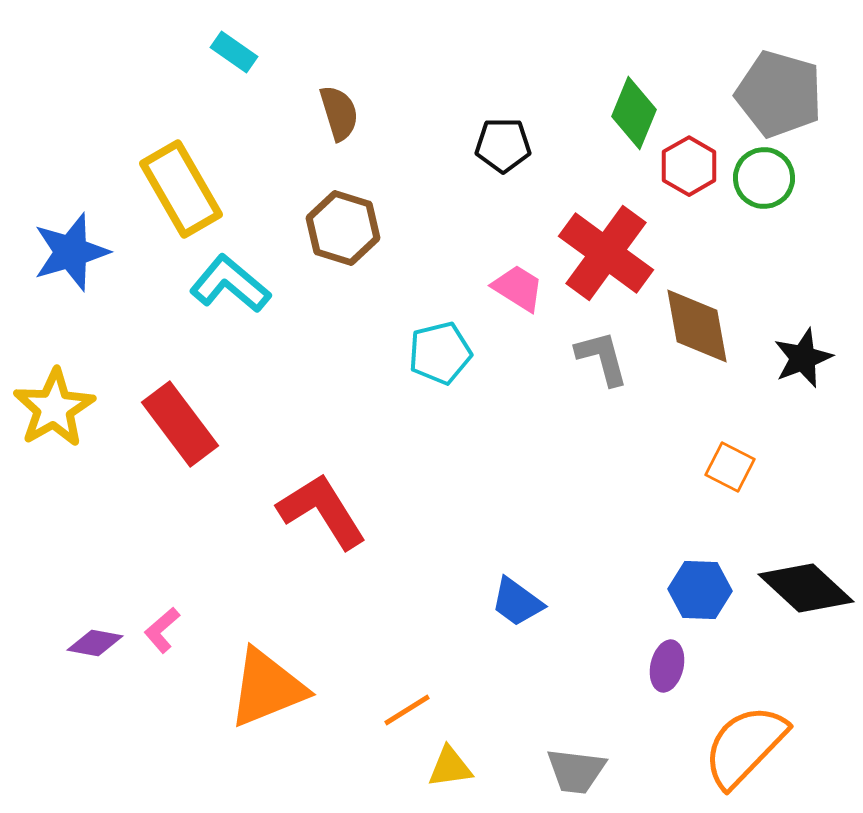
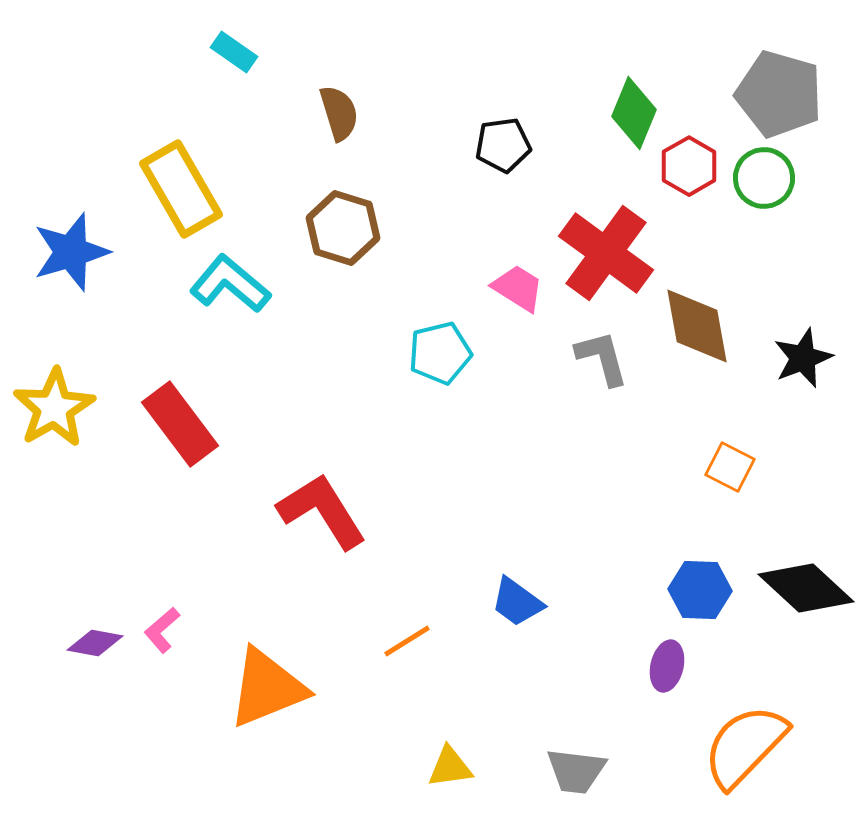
black pentagon: rotated 8 degrees counterclockwise
orange line: moved 69 px up
